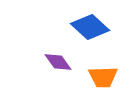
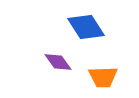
blue diamond: moved 4 px left; rotated 15 degrees clockwise
